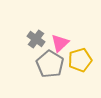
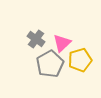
pink triangle: moved 2 px right
gray pentagon: rotated 12 degrees clockwise
